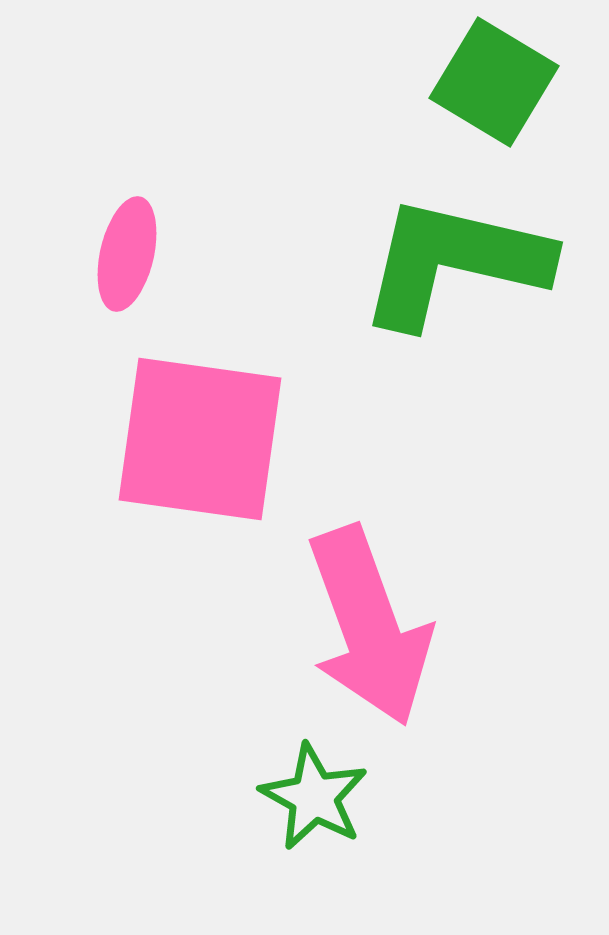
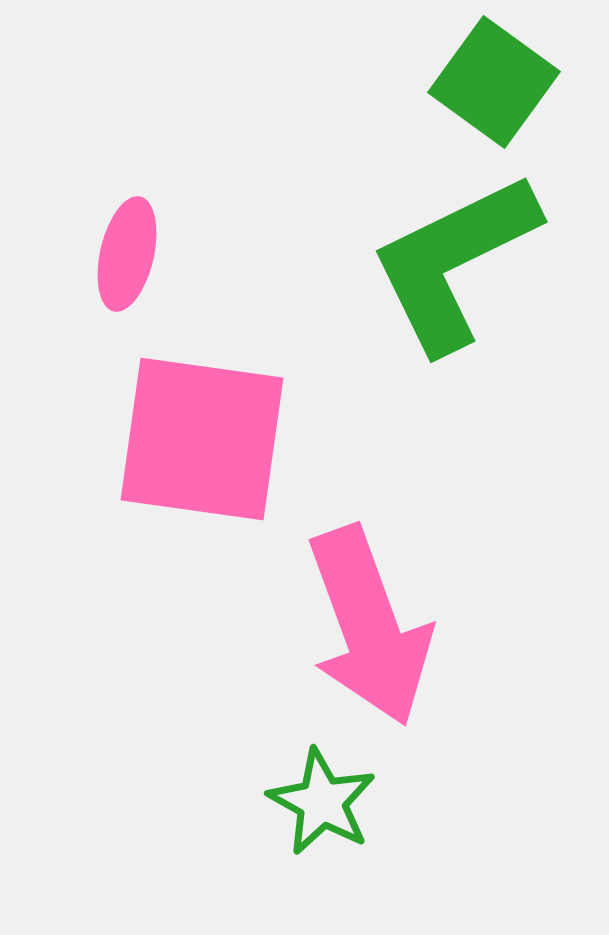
green square: rotated 5 degrees clockwise
green L-shape: rotated 39 degrees counterclockwise
pink square: moved 2 px right
green star: moved 8 px right, 5 px down
